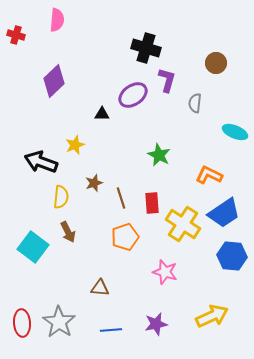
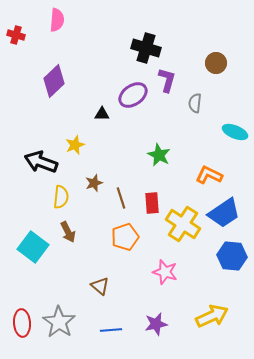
brown triangle: moved 2 px up; rotated 36 degrees clockwise
